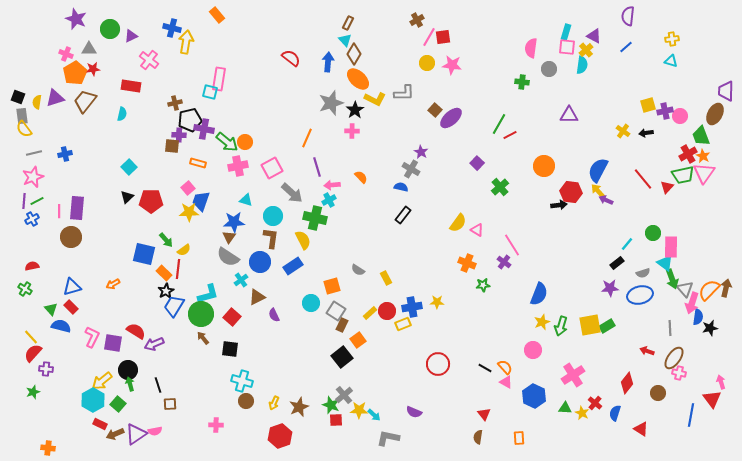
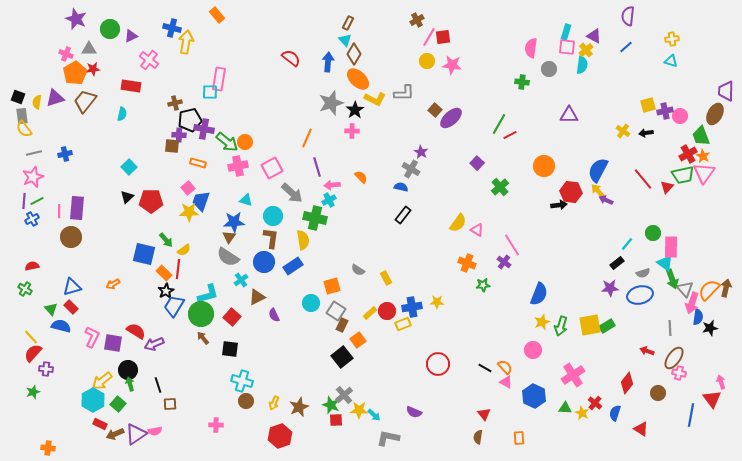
yellow circle at (427, 63): moved 2 px up
cyan square at (210, 92): rotated 14 degrees counterclockwise
yellow semicircle at (303, 240): rotated 18 degrees clockwise
blue circle at (260, 262): moved 4 px right
